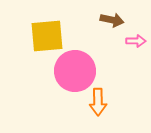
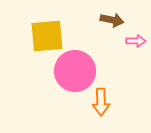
orange arrow: moved 3 px right
